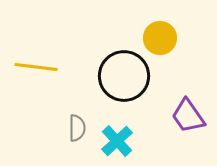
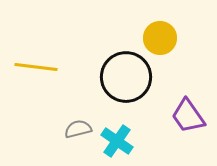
black circle: moved 2 px right, 1 px down
gray semicircle: moved 1 px right, 1 px down; rotated 104 degrees counterclockwise
cyan cross: rotated 12 degrees counterclockwise
